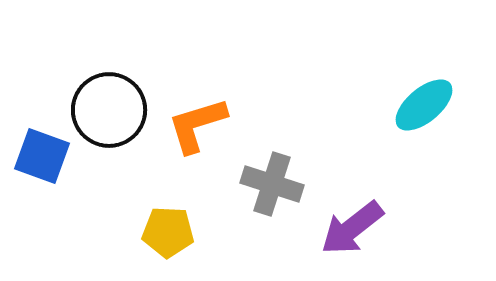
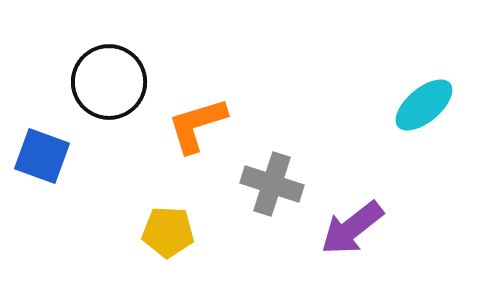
black circle: moved 28 px up
